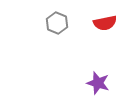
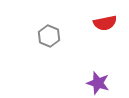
gray hexagon: moved 8 px left, 13 px down
